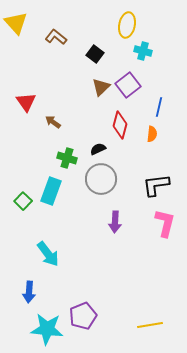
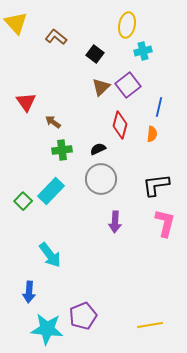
cyan cross: rotated 30 degrees counterclockwise
green cross: moved 5 px left, 8 px up; rotated 24 degrees counterclockwise
cyan rectangle: rotated 24 degrees clockwise
cyan arrow: moved 2 px right, 1 px down
